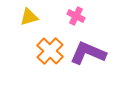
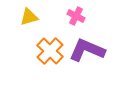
purple L-shape: moved 1 px left, 3 px up
